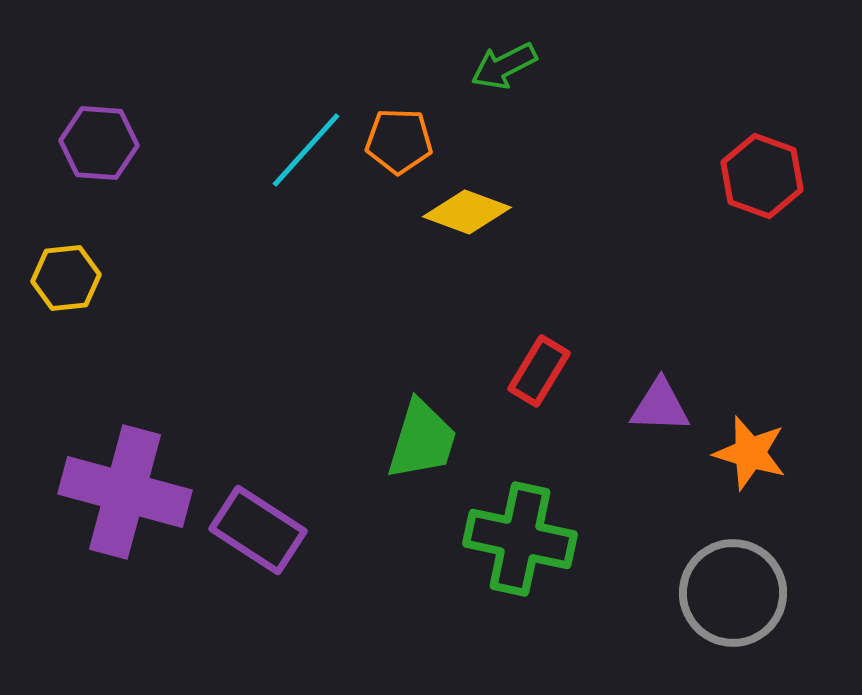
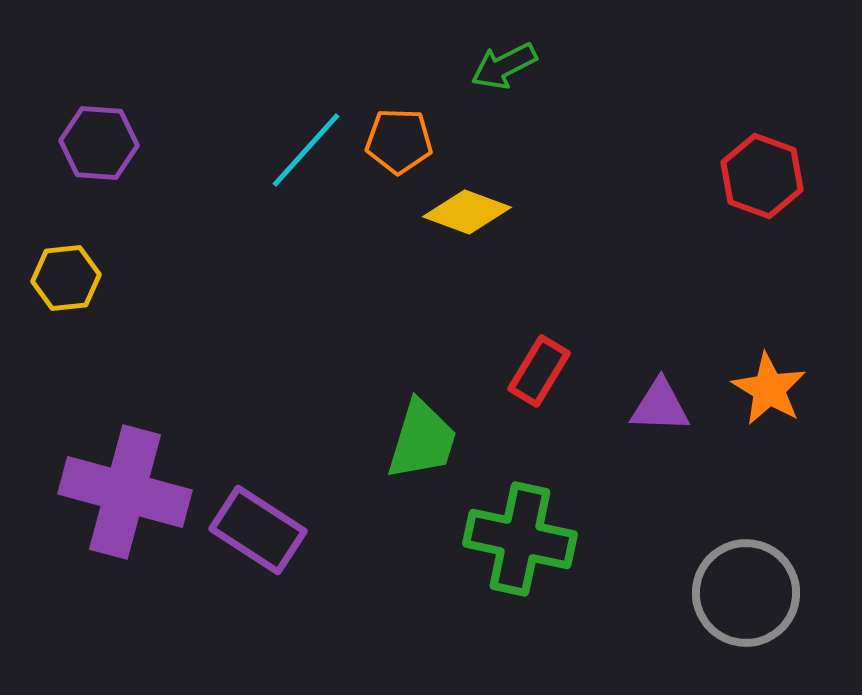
orange star: moved 19 px right, 64 px up; rotated 14 degrees clockwise
gray circle: moved 13 px right
